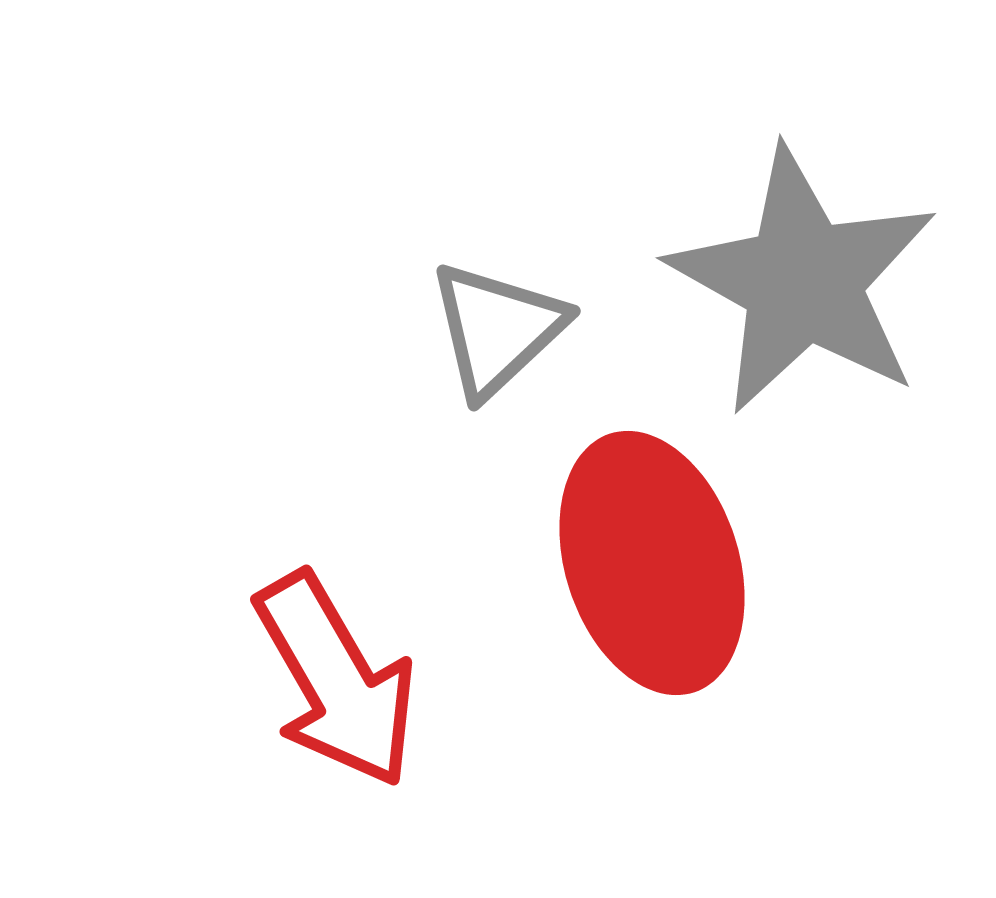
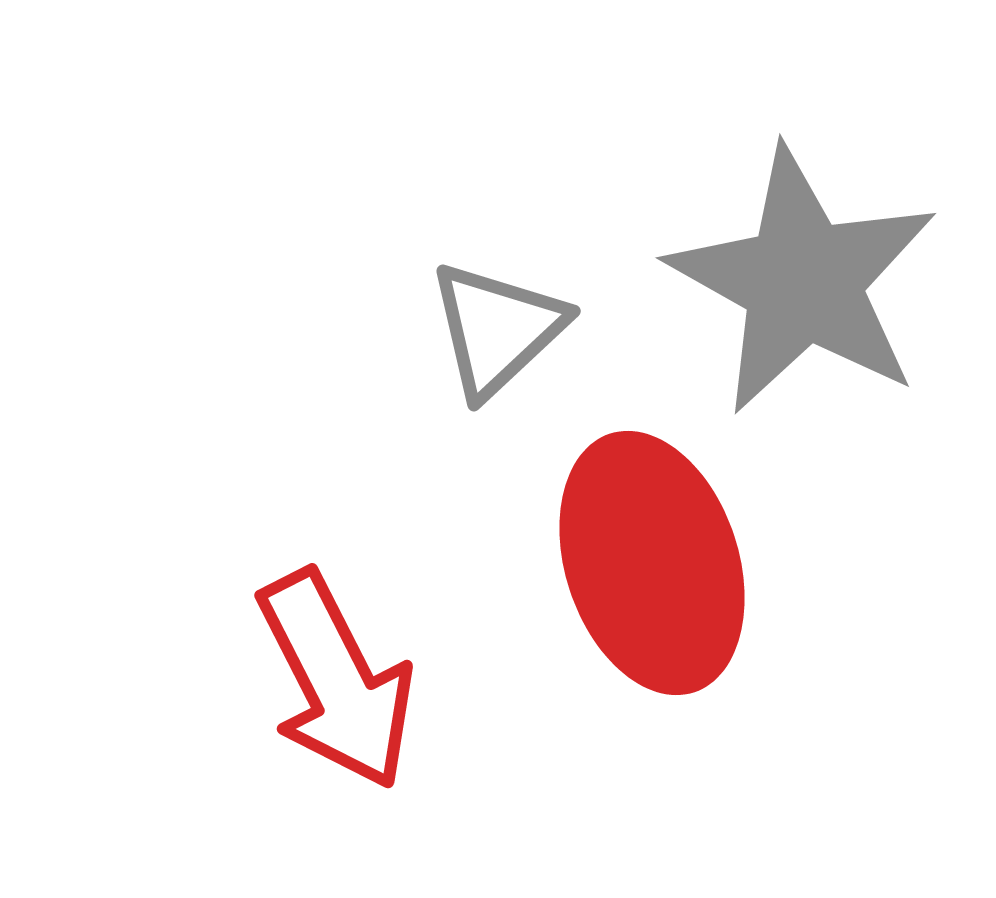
red arrow: rotated 3 degrees clockwise
